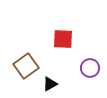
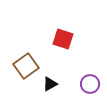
red square: rotated 15 degrees clockwise
purple circle: moved 16 px down
